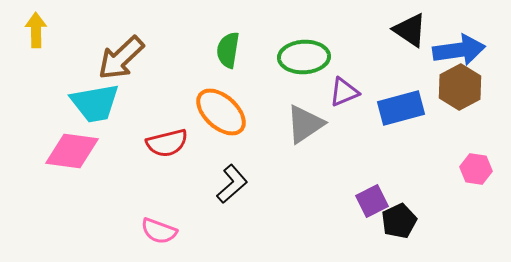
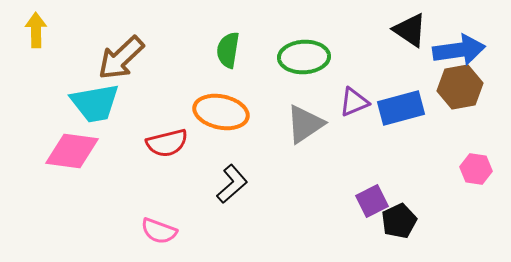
brown hexagon: rotated 18 degrees clockwise
purple triangle: moved 10 px right, 10 px down
orange ellipse: rotated 30 degrees counterclockwise
